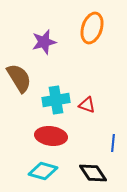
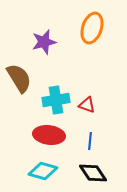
red ellipse: moved 2 px left, 1 px up
blue line: moved 23 px left, 2 px up
